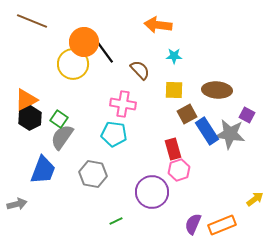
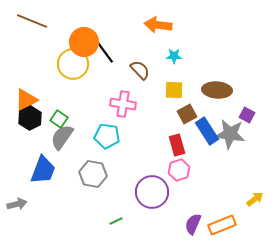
cyan pentagon: moved 7 px left, 2 px down
red rectangle: moved 4 px right, 4 px up
